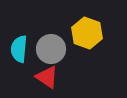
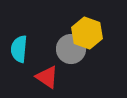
gray circle: moved 20 px right
